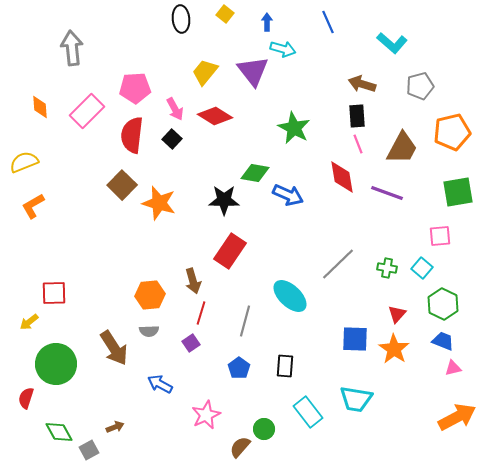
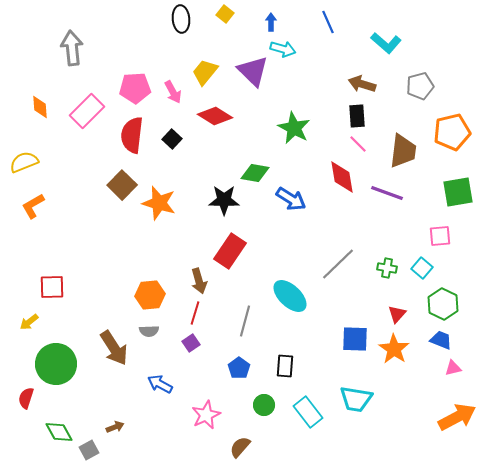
blue arrow at (267, 22): moved 4 px right
cyan L-shape at (392, 43): moved 6 px left
purple triangle at (253, 71): rotated 8 degrees counterclockwise
pink arrow at (175, 109): moved 2 px left, 17 px up
pink line at (358, 144): rotated 24 degrees counterclockwise
brown trapezoid at (402, 148): moved 1 px right, 3 px down; rotated 21 degrees counterclockwise
blue arrow at (288, 195): moved 3 px right, 4 px down; rotated 8 degrees clockwise
brown arrow at (193, 281): moved 6 px right
red square at (54, 293): moved 2 px left, 6 px up
red line at (201, 313): moved 6 px left
blue trapezoid at (443, 341): moved 2 px left, 1 px up
green circle at (264, 429): moved 24 px up
